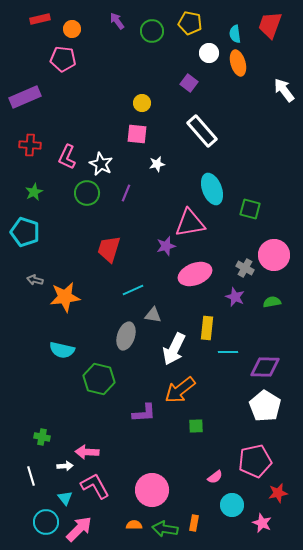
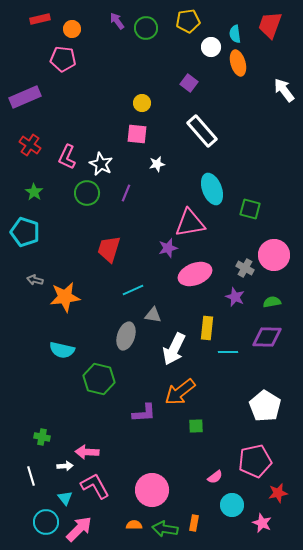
yellow pentagon at (190, 23): moved 2 px left, 2 px up; rotated 20 degrees counterclockwise
green circle at (152, 31): moved 6 px left, 3 px up
white circle at (209, 53): moved 2 px right, 6 px up
red cross at (30, 145): rotated 30 degrees clockwise
green star at (34, 192): rotated 12 degrees counterclockwise
purple star at (166, 246): moved 2 px right, 2 px down
purple diamond at (265, 367): moved 2 px right, 30 px up
orange arrow at (180, 390): moved 2 px down
